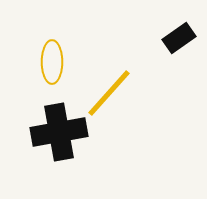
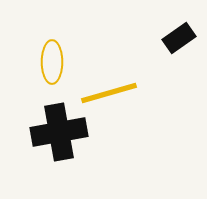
yellow line: rotated 32 degrees clockwise
